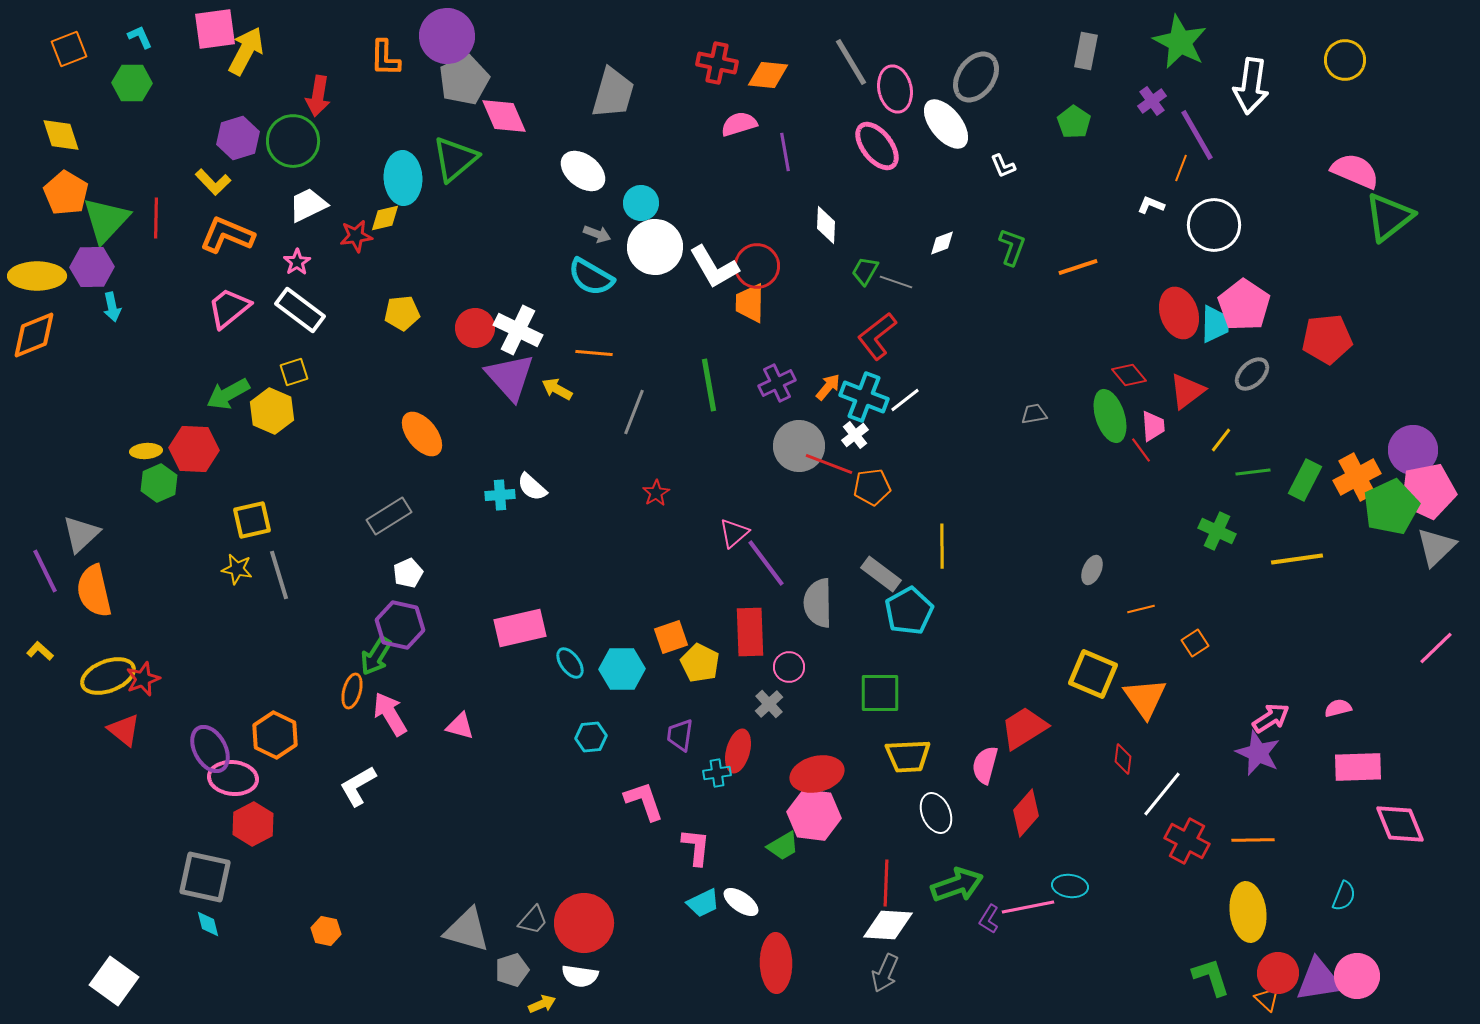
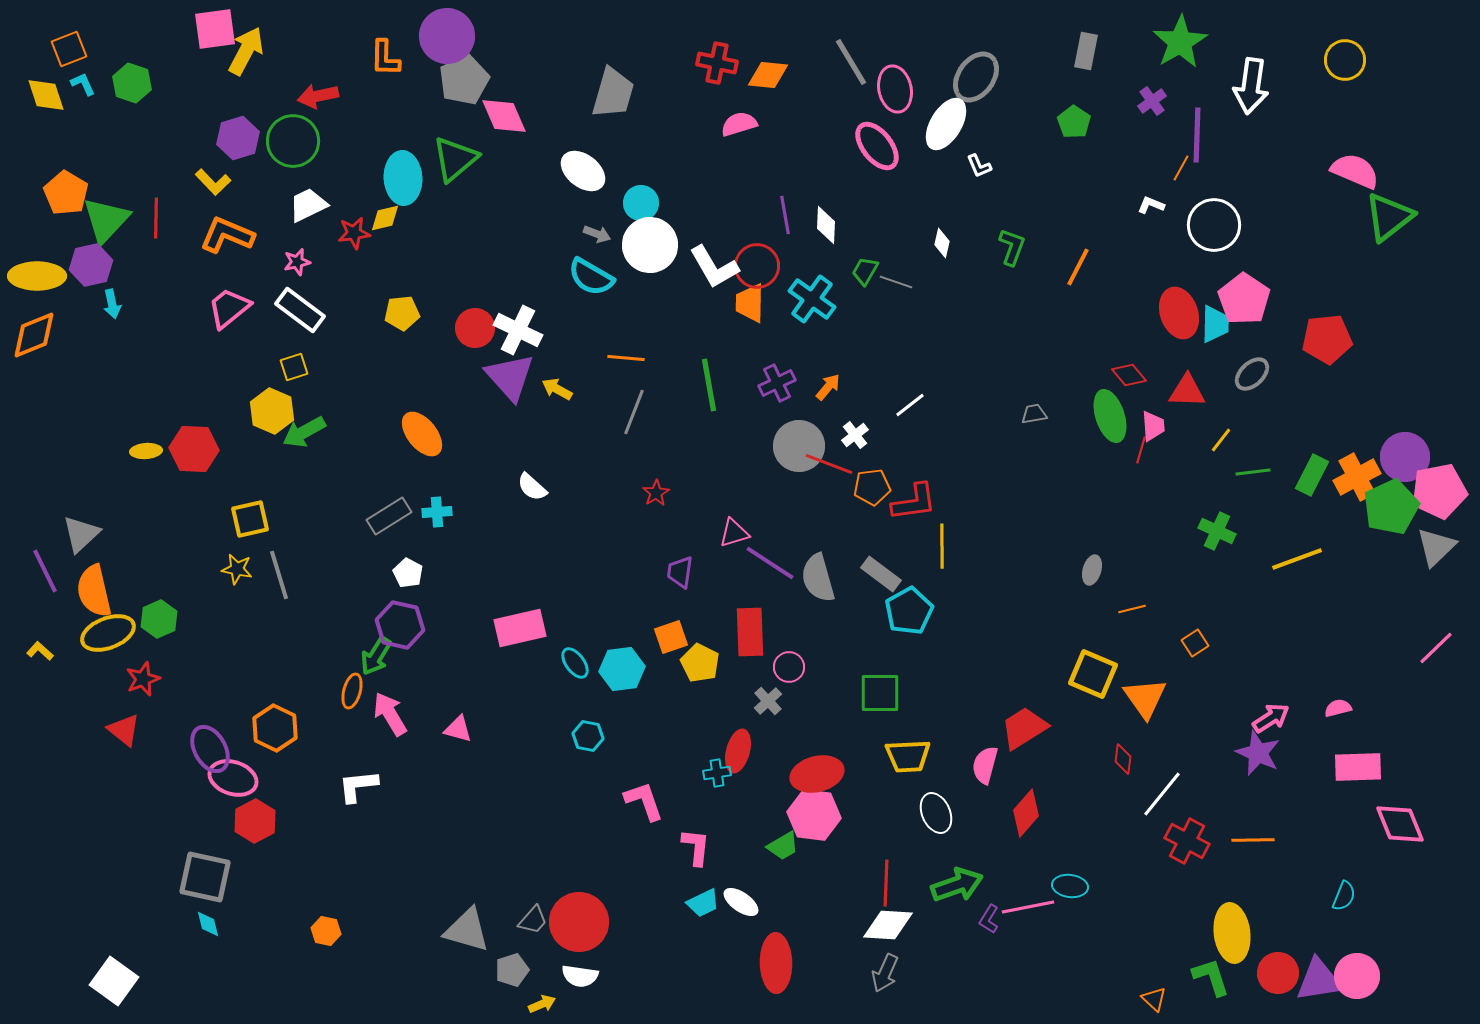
cyan L-shape at (140, 37): moved 57 px left, 47 px down
green star at (1180, 42): rotated 14 degrees clockwise
green hexagon at (132, 83): rotated 18 degrees clockwise
red arrow at (318, 96): rotated 69 degrees clockwise
white ellipse at (946, 124): rotated 70 degrees clockwise
yellow diamond at (61, 135): moved 15 px left, 40 px up
purple line at (1197, 135): rotated 32 degrees clockwise
purple line at (785, 152): moved 63 px down
white L-shape at (1003, 166): moved 24 px left
orange line at (1181, 168): rotated 8 degrees clockwise
red star at (356, 236): moved 2 px left, 3 px up
white diamond at (942, 243): rotated 56 degrees counterclockwise
white circle at (655, 247): moved 5 px left, 2 px up
pink star at (297, 262): rotated 20 degrees clockwise
purple hexagon at (92, 267): moved 1 px left, 2 px up; rotated 12 degrees counterclockwise
orange line at (1078, 267): rotated 45 degrees counterclockwise
pink pentagon at (1244, 305): moved 6 px up
cyan arrow at (112, 307): moved 3 px up
red L-shape at (877, 336): moved 37 px right, 166 px down; rotated 150 degrees counterclockwise
orange line at (594, 353): moved 32 px right, 5 px down
yellow square at (294, 372): moved 5 px up
red triangle at (1187, 391): rotated 39 degrees clockwise
green arrow at (228, 394): moved 76 px right, 38 px down
cyan cross at (864, 397): moved 52 px left, 98 px up; rotated 15 degrees clockwise
white line at (905, 400): moved 5 px right, 5 px down
red line at (1141, 450): rotated 52 degrees clockwise
purple circle at (1413, 450): moved 8 px left, 7 px down
green rectangle at (1305, 480): moved 7 px right, 5 px up
green hexagon at (159, 483): moved 136 px down
pink pentagon at (1428, 491): moved 11 px right
cyan cross at (500, 495): moved 63 px left, 17 px down
yellow square at (252, 520): moved 2 px left, 1 px up
pink triangle at (734, 533): rotated 24 degrees clockwise
yellow line at (1297, 559): rotated 12 degrees counterclockwise
purple line at (766, 563): moved 4 px right; rotated 20 degrees counterclockwise
gray ellipse at (1092, 570): rotated 8 degrees counterclockwise
white pentagon at (408, 573): rotated 20 degrees counterclockwise
gray semicircle at (818, 603): moved 25 px up; rotated 15 degrees counterclockwise
orange line at (1141, 609): moved 9 px left
cyan ellipse at (570, 663): moved 5 px right
cyan hexagon at (622, 669): rotated 6 degrees counterclockwise
yellow ellipse at (108, 676): moved 43 px up
gray cross at (769, 704): moved 1 px left, 3 px up
pink triangle at (460, 726): moved 2 px left, 3 px down
orange hexagon at (275, 735): moved 7 px up
purple trapezoid at (680, 735): moved 163 px up
cyan hexagon at (591, 737): moved 3 px left, 1 px up; rotated 16 degrees clockwise
pink ellipse at (233, 778): rotated 12 degrees clockwise
white L-shape at (358, 786): rotated 24 degrees clockwise
red hexagon at (253, 824): moved 2 px right, 3 px up
yellow ellipse at (1248, 912): moved 16 px left, 21 px down
red circle at (584, 923): moved 5 px left, 1 px up
orange triangle at (1267, 999): moved 113 px left
